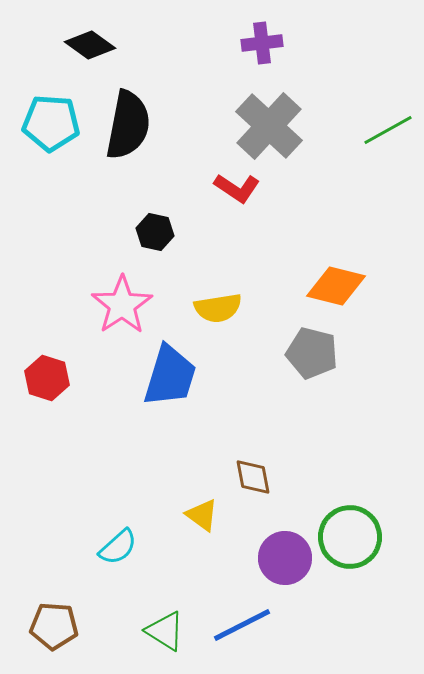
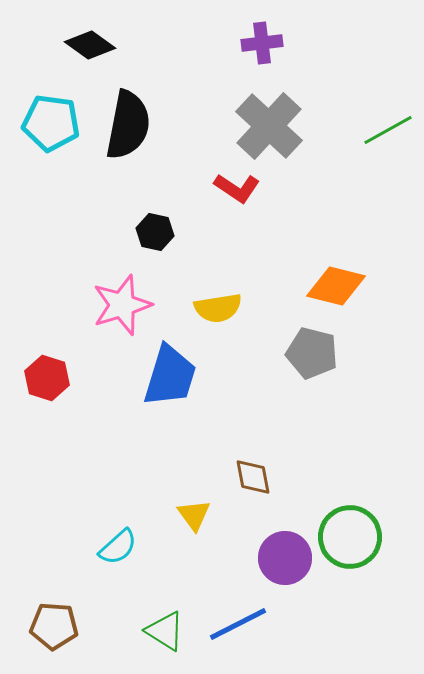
cyan pentagon: rotated 4 degrees clockwise
pink star: rotated 16 degrees clockwise
yellow triangle: moved 8 px left; rotated 18 degrees clockwise
blue line: moved 4 px left, 1 px up
